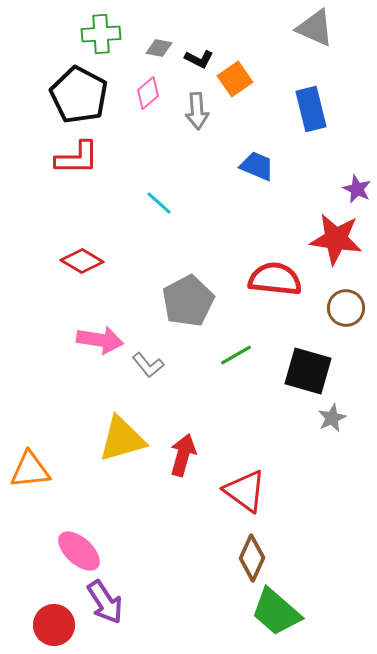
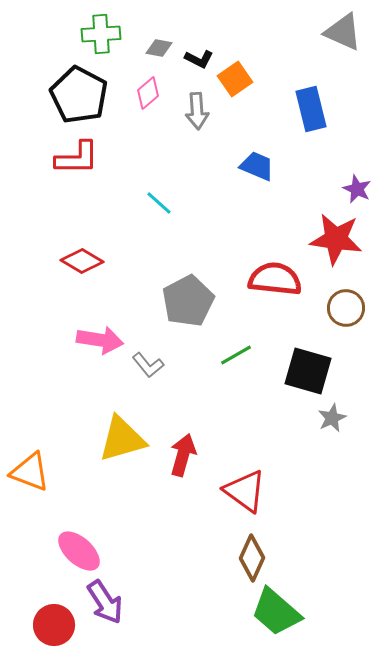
gray triangle: moved 28 px right, 4 px down
orange triangle: moved 2 px down; rotated 27 degrees clockwise
